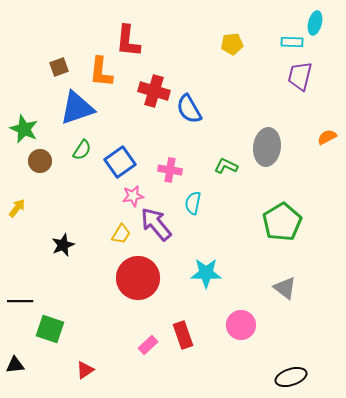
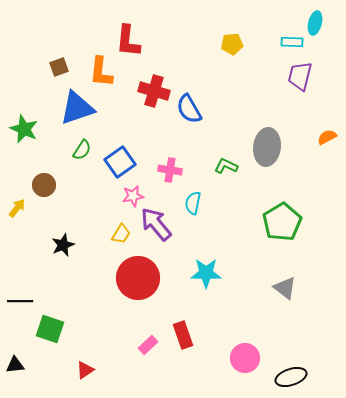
brown circle: moved 4 px right, 24 px down
pink circle: moved 4 px right, 33 px down
